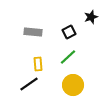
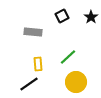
black star: rotated 16 degrees counterclockwise
black square: moved 7 px left, 16 px up
yellow circle: moved 3 px right, 3 px up
